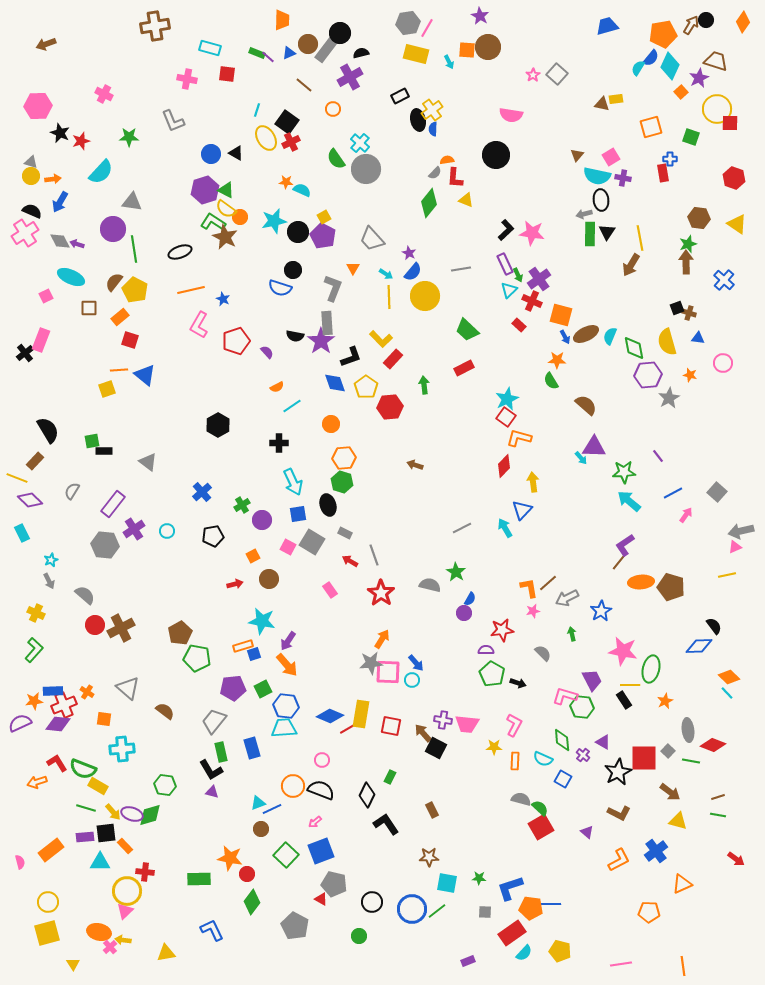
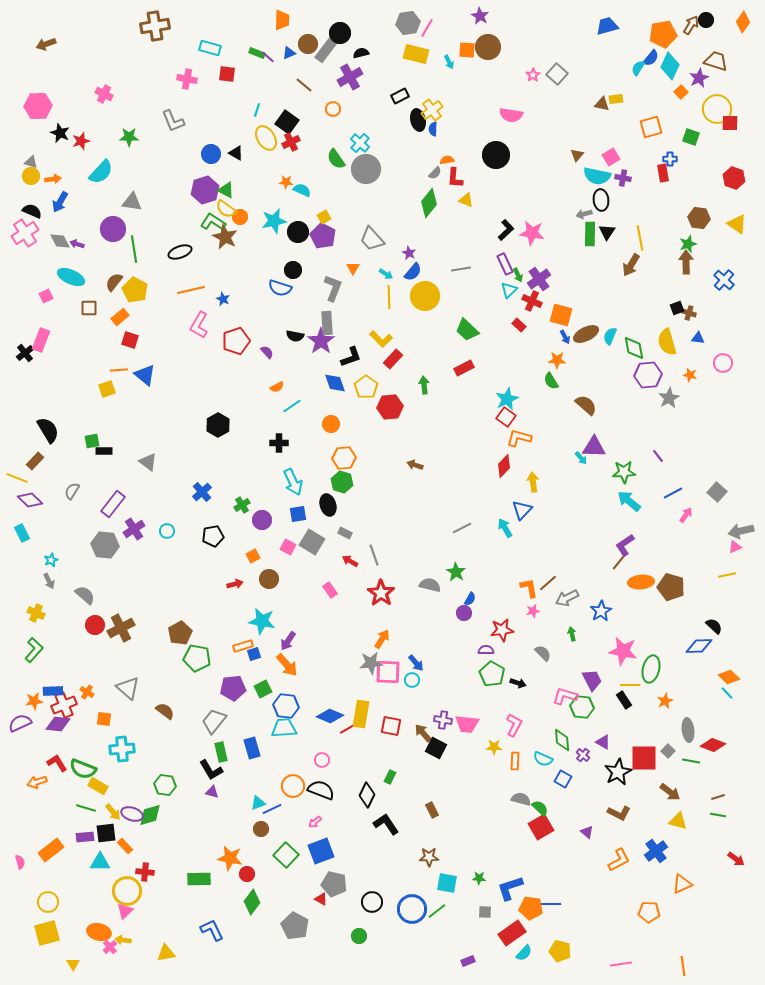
black semicircle at (714, 626): rotated 12 degrees counterclockwise
